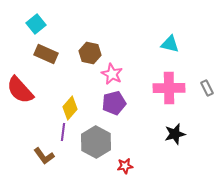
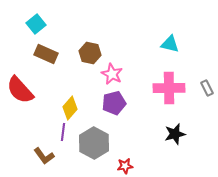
gray hexagon: moved 2 px left, 1 px down
